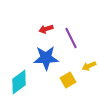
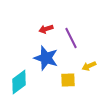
blue star: rotated 20 degrees clockwise
yellow square: rotated 28 degrees clockwise
